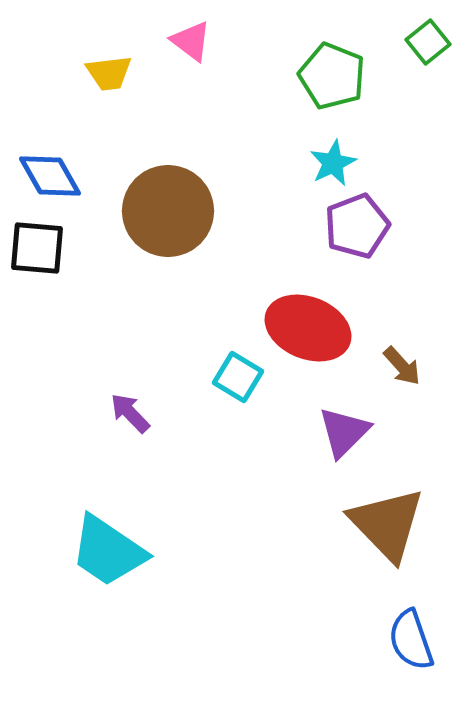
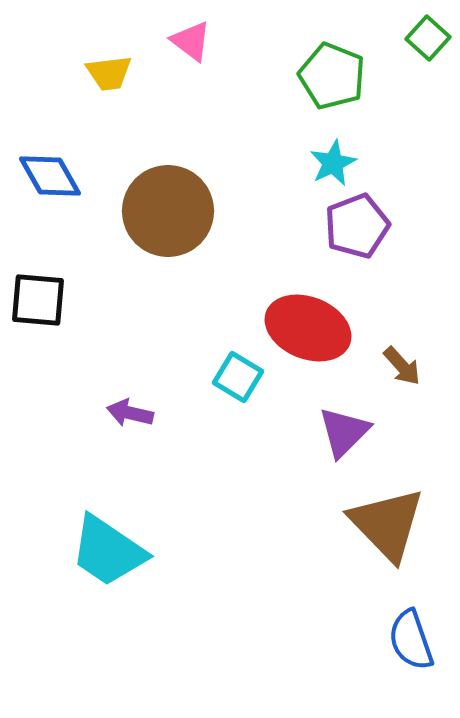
green square: moved 4 px up; rotated 9 degrees counterclockwise
black square: moved 1 px right, 52 px down
purple arrow: rotated 33 degrees counterclockwise
